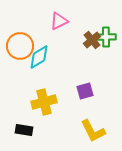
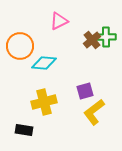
cyan diamond: moved 5 px right, 6 px down; rotated 35 degrees clockwise
yellow L-shape: moved 1 px right, 19 px up; rotated 80 degrees clockwise
